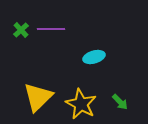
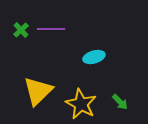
yellow triangle: moved 6 px up
